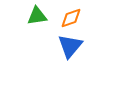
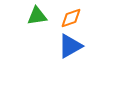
blue triangle: rotated 20 degrees clockwise
